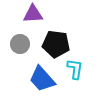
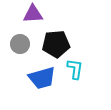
black pentagon: rotated 12 degrees counterclockwise
blue trapezoid: moved 1 px up; rotated 64 degrees counterclockwise
